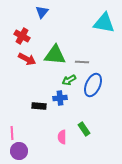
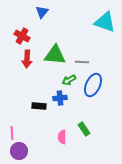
cyan triangle: moved 1 px right, 1 px up; rotated 10 degrees clockwise
red arrow: rotated 66 degrees clockwise
